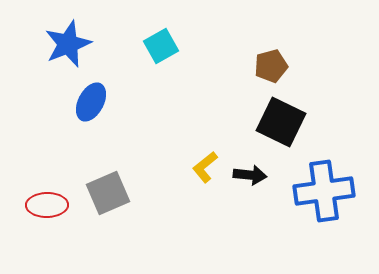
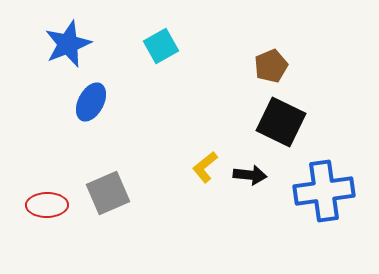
brown pentagon: rotated 8 degrees counterclockwise
